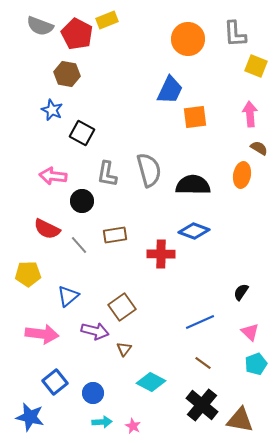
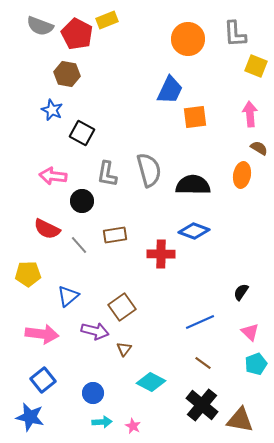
blue square at (55, 382): moved 12 px left, 2 px up
